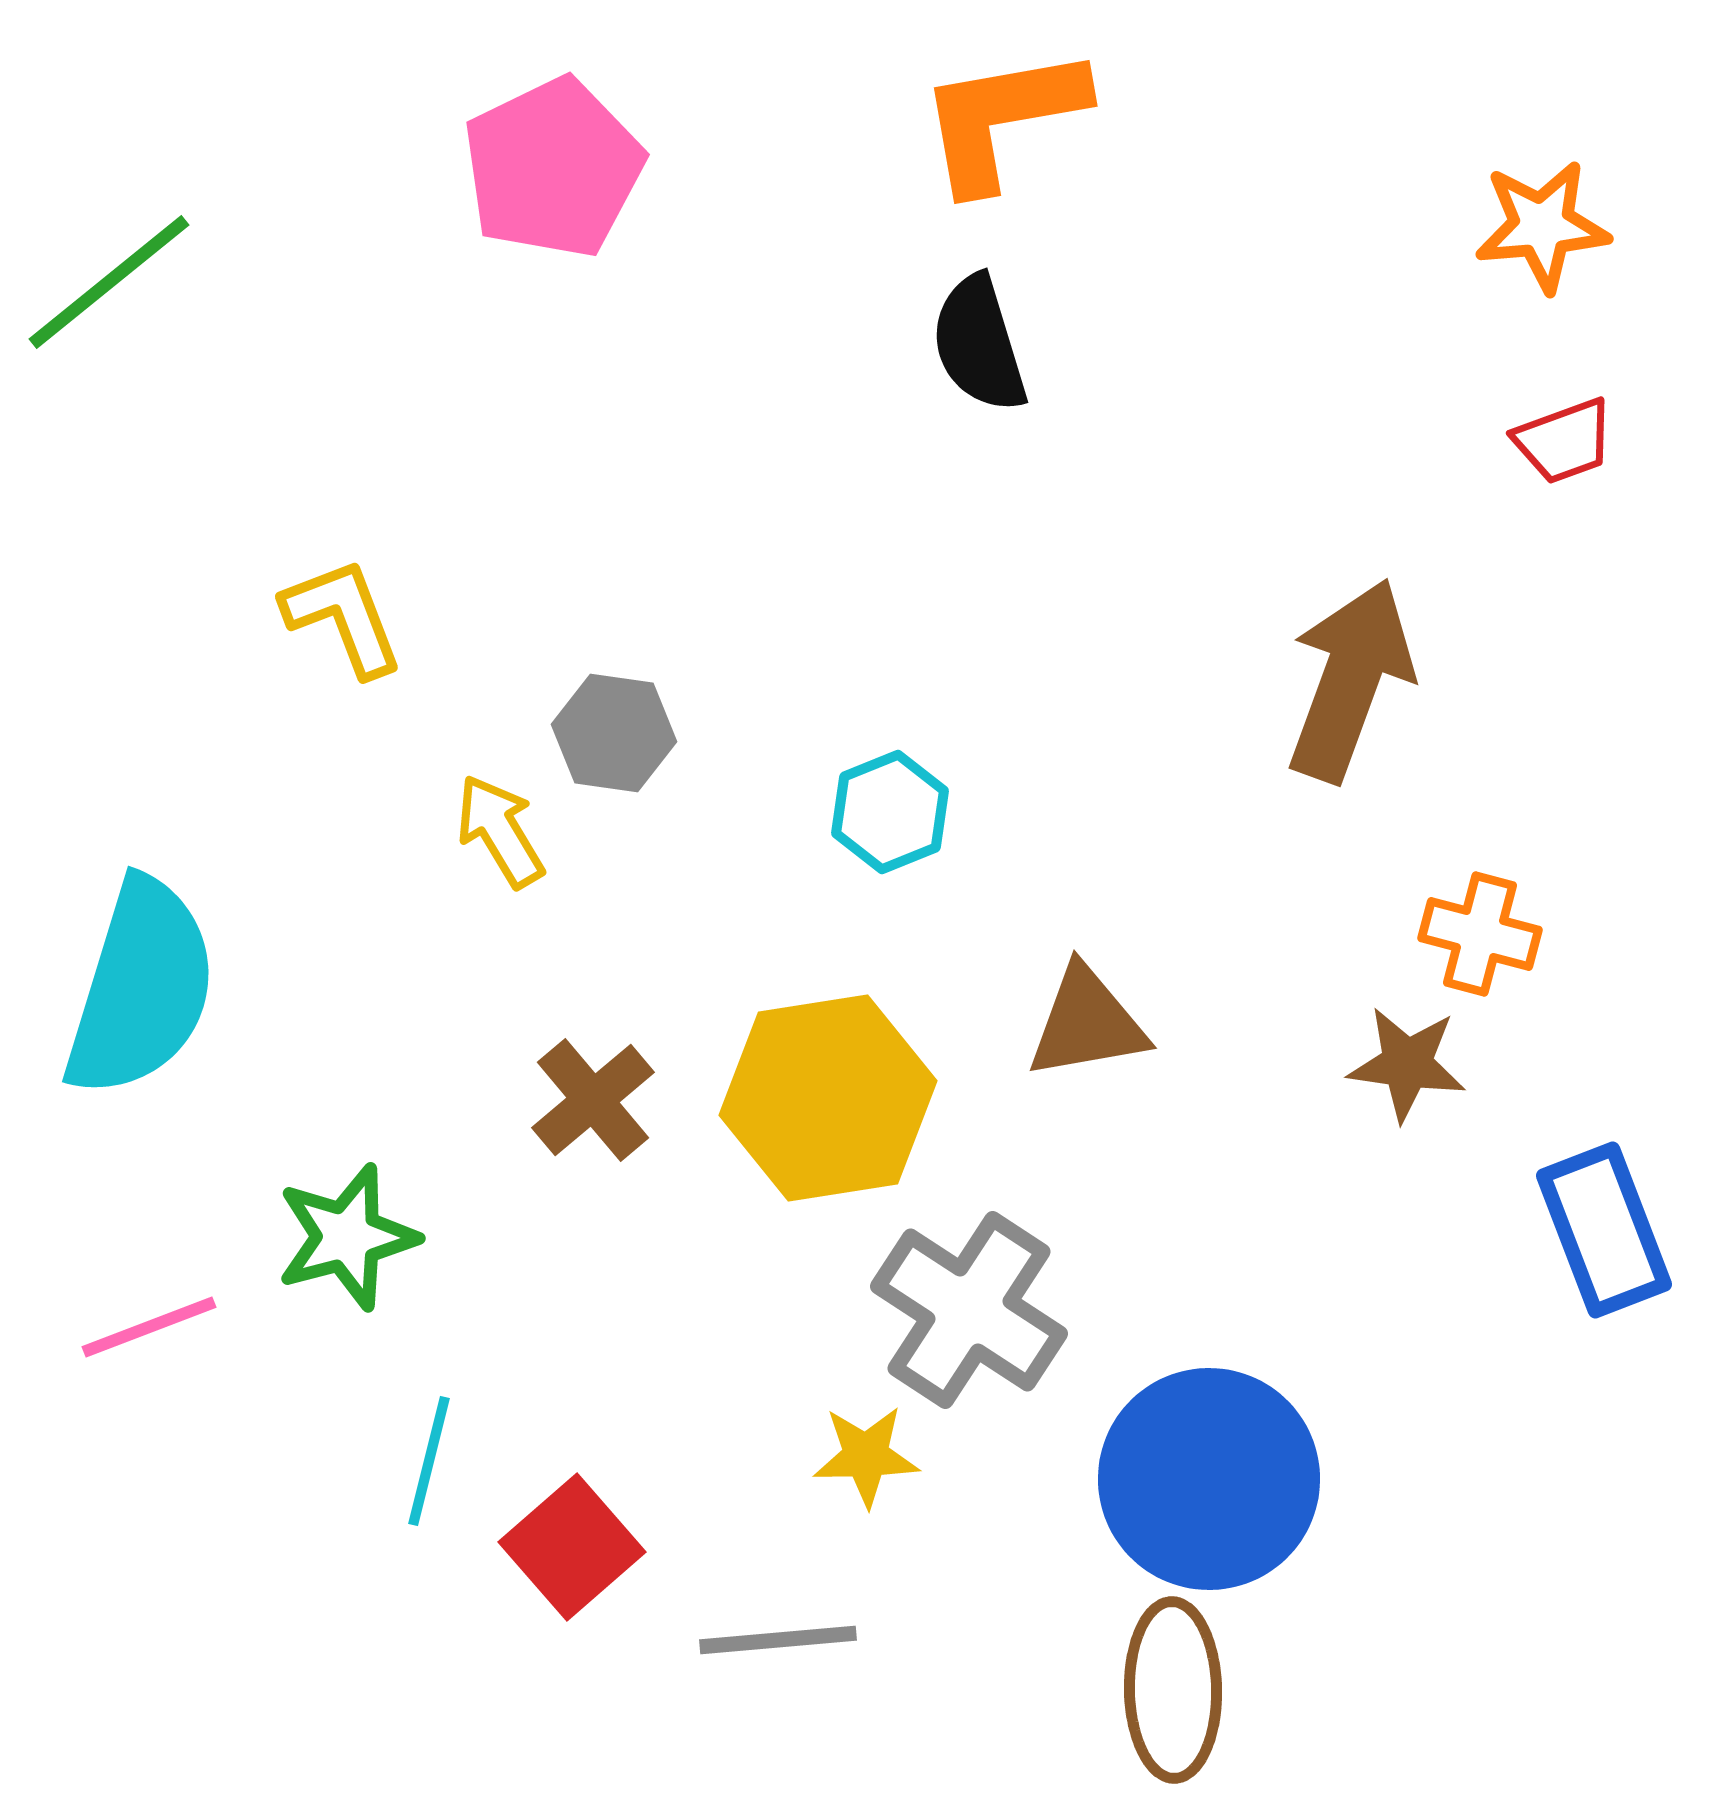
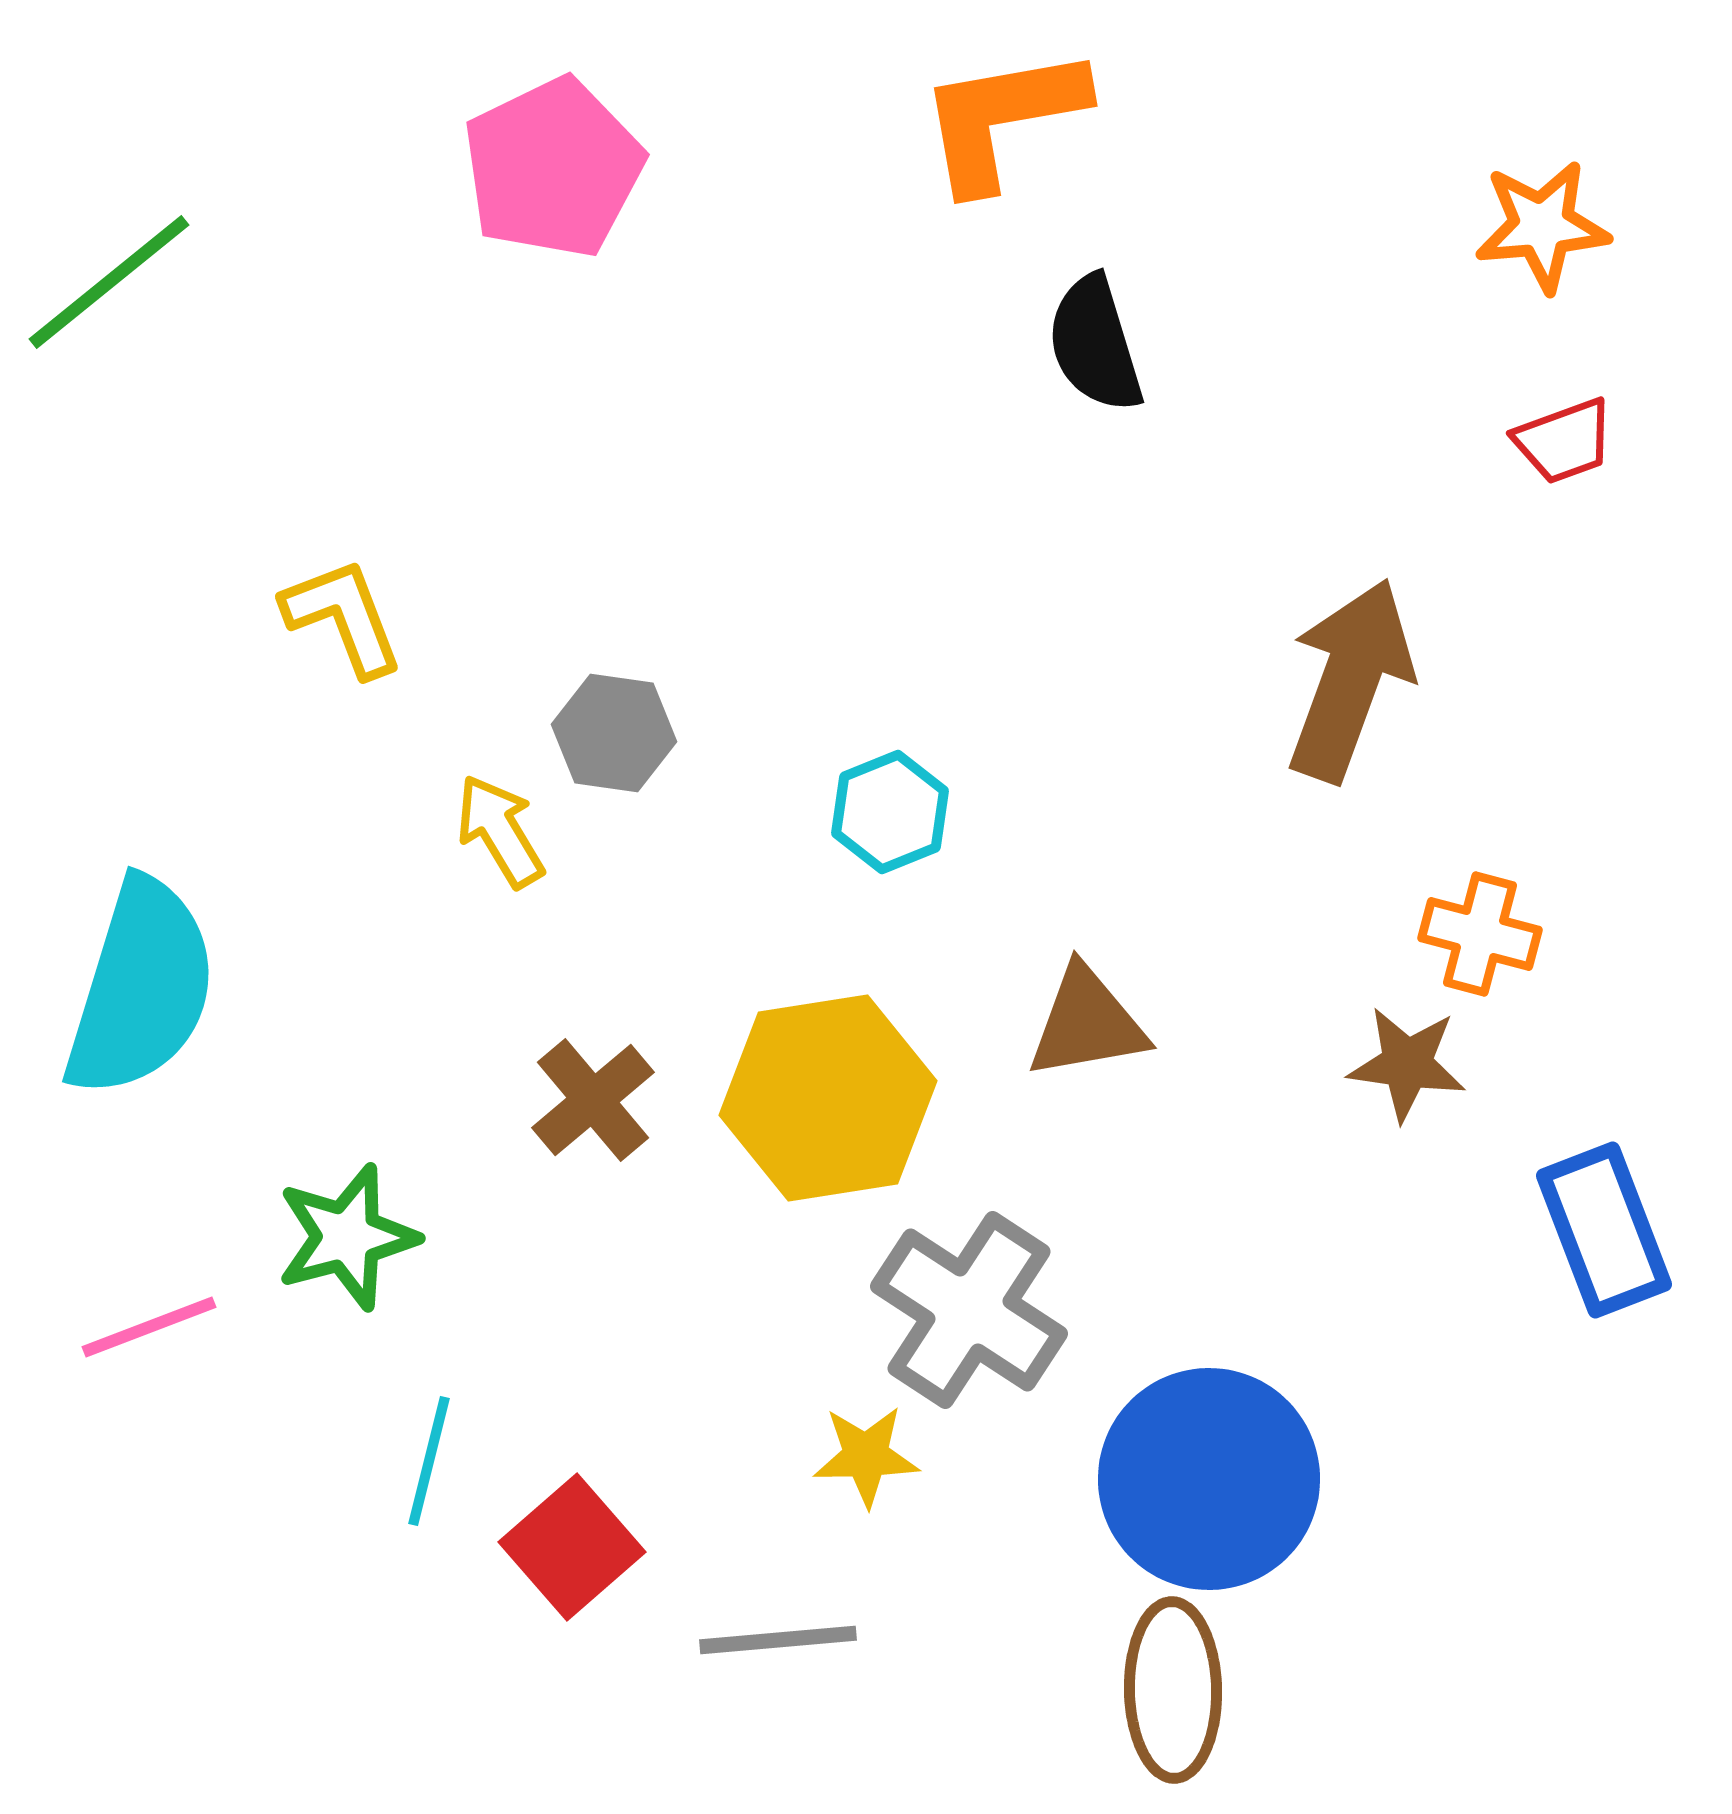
black semicircle: moved 116 px right
